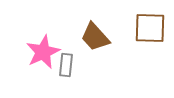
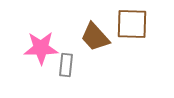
brown square: moved 18 px left, 4 px up
pink star: moved 2 px left, 4 px up; rotated 24 degrees clockwise
